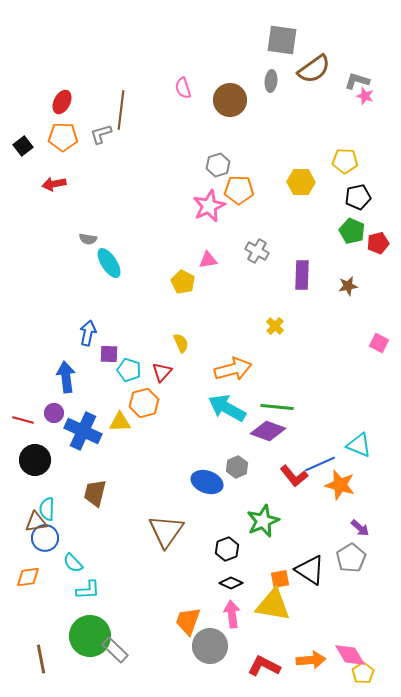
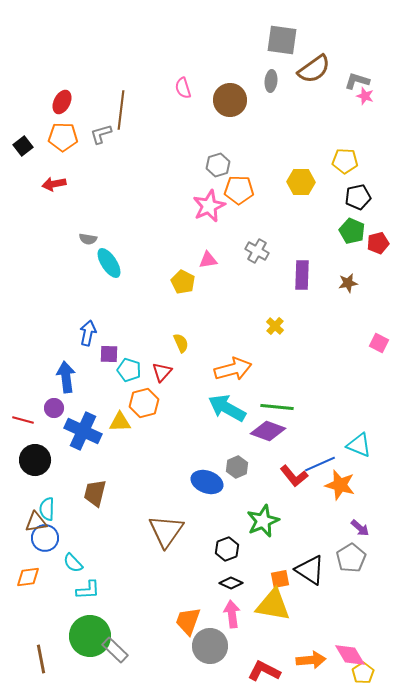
brown star at (348, 286): moved 3 px up
purple circle at (54, 413): moved 5 px up
red L-shape at (264, 666): moved 5 px down
